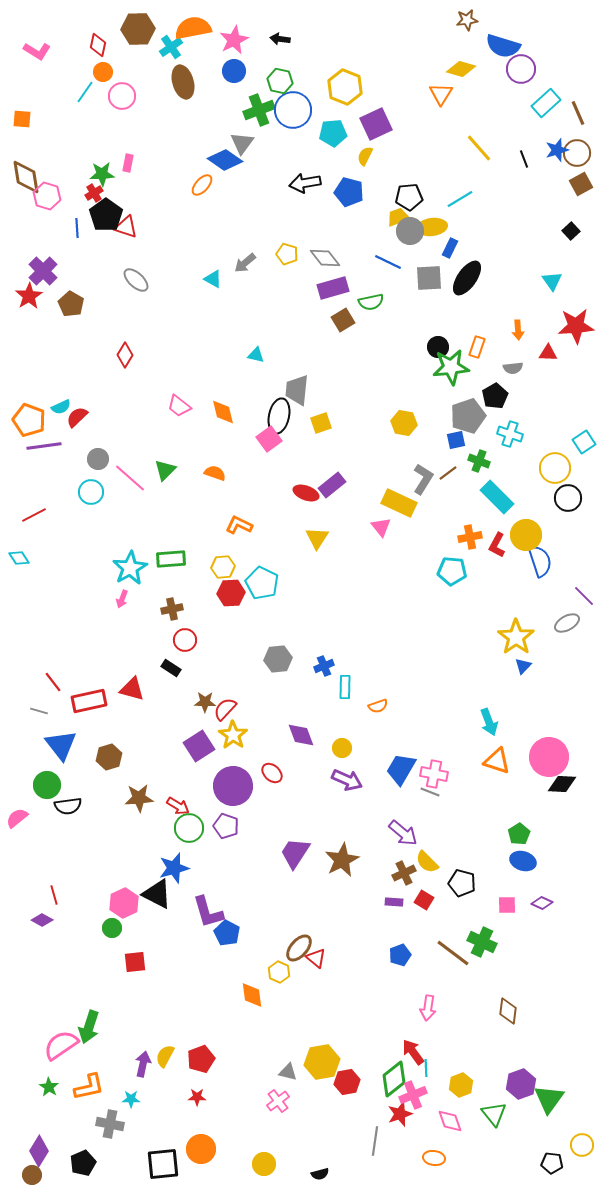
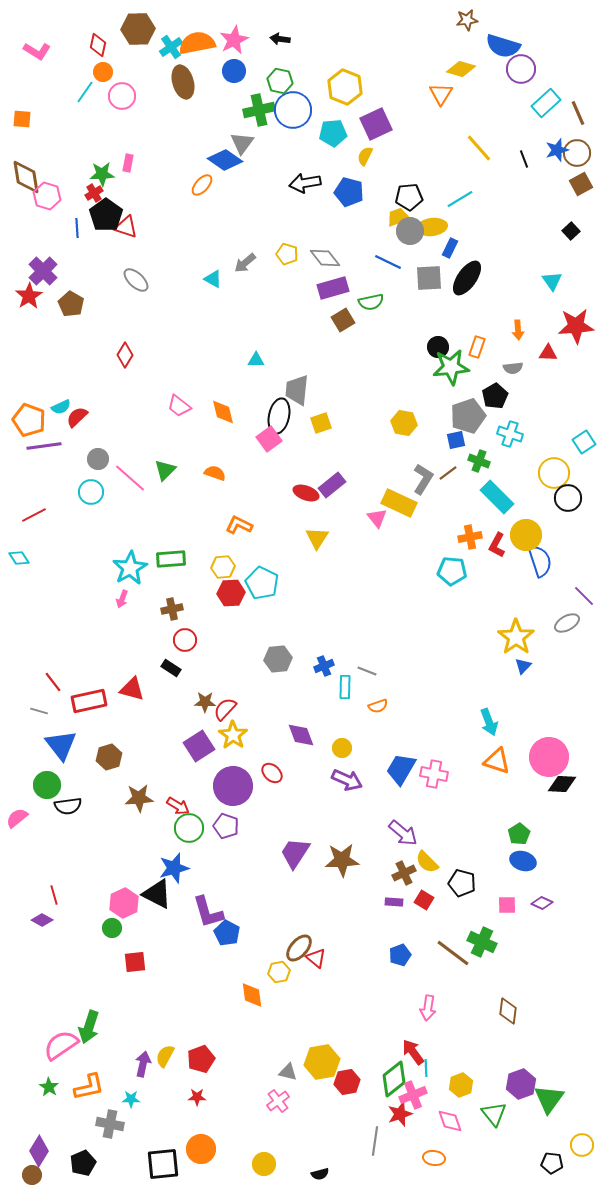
orange semicircle at (193, 28): moved 4 px right, 15 px down
green cross at (259, 110): rotated 8 degrees clockwise
cyan triangle at (256, 355): moved 5 px down; rotated 12 degrees counterclockwise
yellow circle at (555, 468): moved 1 px left, 5 px down
pink triangle at (381, 527): moved 4 px left, 9 px up
gray line at (430, 792): moved 63 px left, 121 px up
brown star at (342, 860): rotated 24 degrees clockwise
yellow hexagon at (279, 972): rotated 25 degrees clockwise
